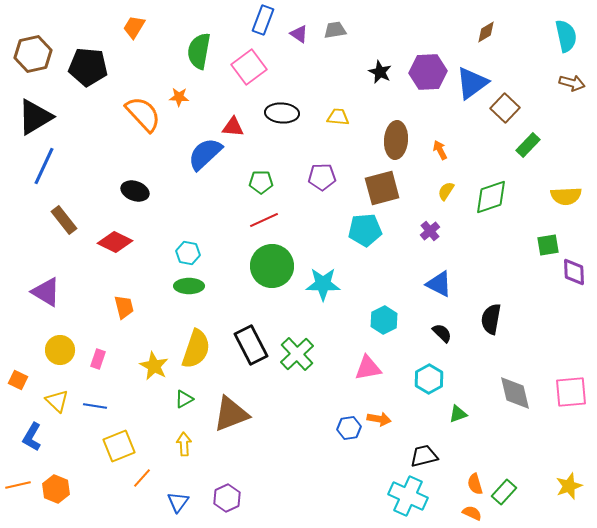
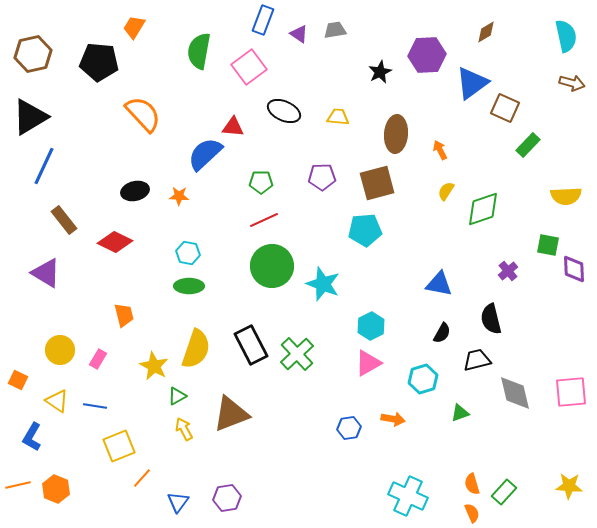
black pentagon at (88, 67): moved 11 px right, 5 px up
black star at (380, 72): rotated 20 degrees clockwise
purple hexagon at (428, 72): moved 1 px left, 17 px up
orange star at (179, 97): moved 99 px down
brown square at (505, 108): rotated 20 degrees counterclockwise
black ellipse at (282, 113): moved 2 px right, 2 px up; rotated 20 degrees clockwise
black triangle at (35, 117): moved 5 px left
brown ellipse at (396, 140): moved 6 px up
brown square at (382, 188): moved 5 px left, 5 px up
black ellipse at (135, 191): rotated 32 degrees counterclockwise
green diamond at (491, 197): moved 8 px left, 12 px down
purple cross at (430, 231): moved 78 px right, 40 px down
green square at (548, 245): rotated 20 degrees clockwise
purple diamond at (574, 272): moved 3 px up
cyan star at (323, 284): rotated 20 degrees clockwise
blue triangle at (439, 284): rotated 16 degrees counterclockwise
purple triangle at (46, 292): moved 19 px up
orange trapezoid at (124, 307): moved 8 px down
black semicircle at (491, 319): rotated 24 degrees counterclockwise
cyan hexagon at (384, 320): moved 13 px left, 6 px down
black semicircle at (442, 333): rotated 75 degrees clockwise
pink rectangle at (98, 359): rotated 12 degrees clockwise
pink triangle at (368, 368): moved 5 px up; rotated 20 degrees counterclockwise
cyan hexagon at (429, 379): moved 6 px left; rotated 12 degrees clockwise
green triangle at (184, 399): moved 7 px left, 3 px up
yellow triangle at (57, 401): rotated 10 degrees counterclockwise
green triangle at (458, 414): moved 2 px right, 1 px up
orange arrow at (379, 419): moved 14 px right
yellow arrow at (184, 444): moved 15 px up; rotated 25 degrees counterclockwise
black trapezoid at (424, 456): moved 53 px right, 96 px up
orange semicircle at (475, 484): moved 3 px left
yellow star at (569, 486): rotated 24 degrees clockwise
purple hexagon at (227, 498): rotated 16 degrees clockwise
orange semicircle at (472, 513): rotated 42 degrees clockwise
